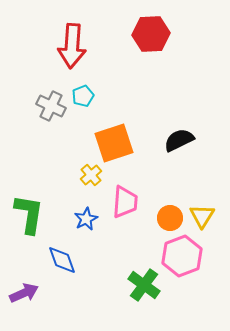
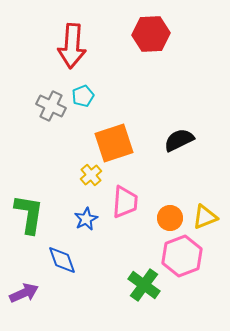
yellow triangle: moved 3 px right, 1 px down; rotated 36 degrees clockwise
